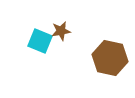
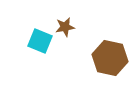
brown star: moved 4 px right, 4 px up
